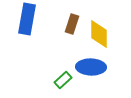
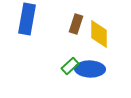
brown rectangle: moved 4 px right
blue ellipse: moved 1 px left, 2 px down
green rectangle: moved 7 px right, 14 px up
